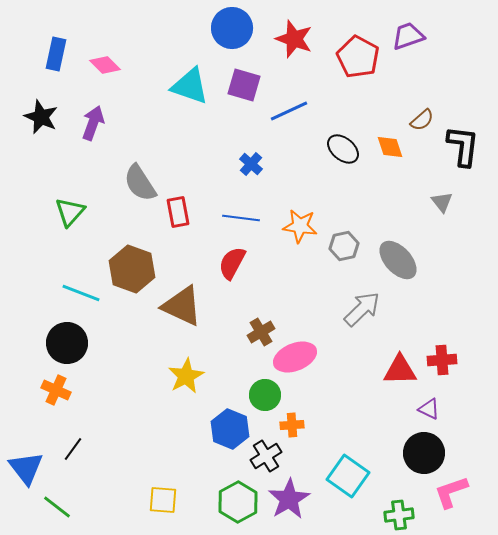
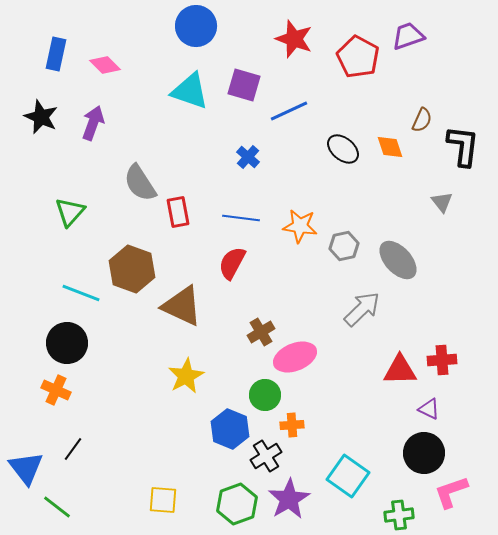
blue circle at (232, 28): moved 36 px left, 2 px up
cyan triangle at (190, 86): moved 5 px down
brown semicircle at (422, 120): rotated 25 degrees counterclockwise
blue cross at (251, 164): moved 3 px left, 7 px up
green hexagon at (238, 502): moved 1 px left, 2 px down; rotated 9 degrees clockwise
